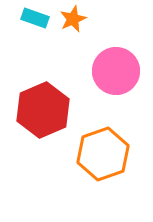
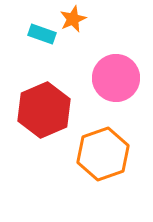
cyan rectangle: moved 7 px right, 16 px down
pink circle: moved 7 px down
red hexagon: moved 1 px right
